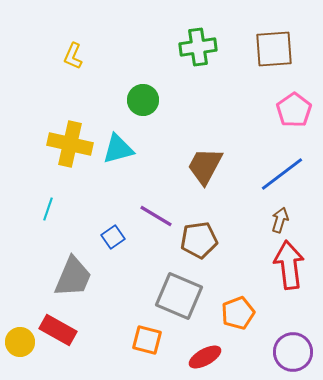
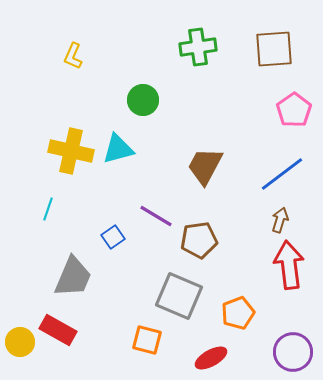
yellow cross: moved 1 px right, 7 px down
red ellipse: moved 6 px right, 1 px down
